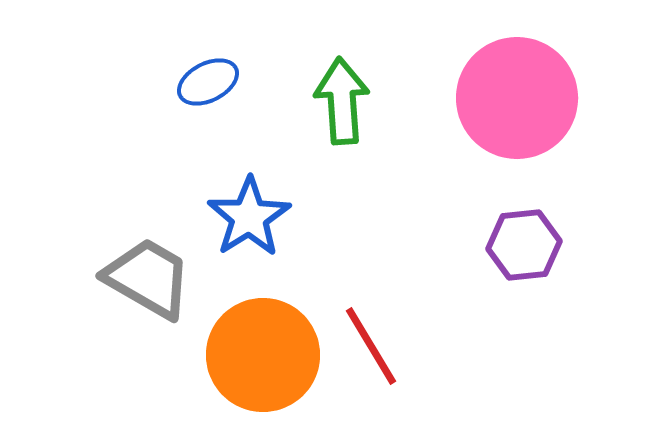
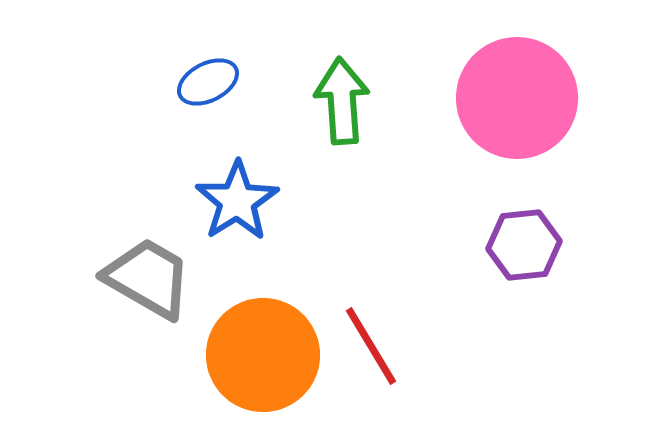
blue star: moved 12 px left, 16 px up
